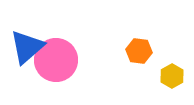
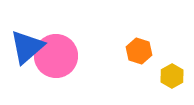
orange hexagon: rotated 10 degrees clockwise
pink circle: moved 4 px up
